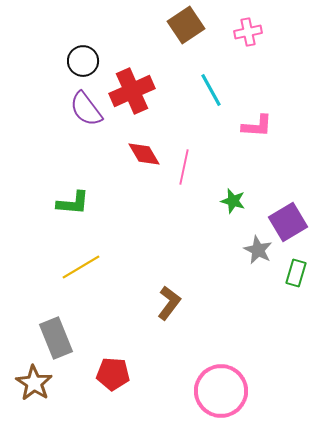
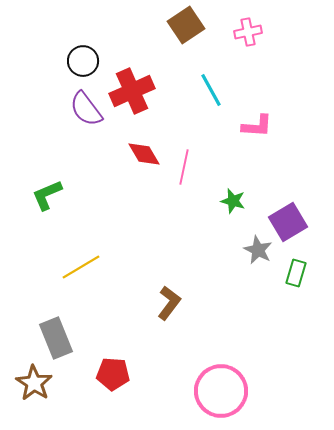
green L-shape: moved 26 px left, 8 px up; rotated 152 degrees clockwise
